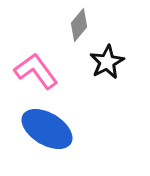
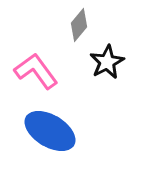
blue ellipse: moved 3 px right, 2 px down
